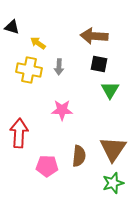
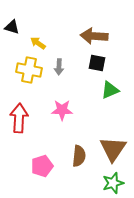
black square: moved 2 px left, 1 px up
green triangle: rotated 36 degrees clockwise
red arrow: moved 15 px up
pink pentagon: moved 5 px left; rotated 20 degrees counterclockwise
